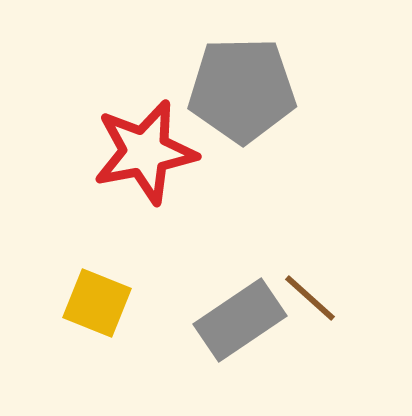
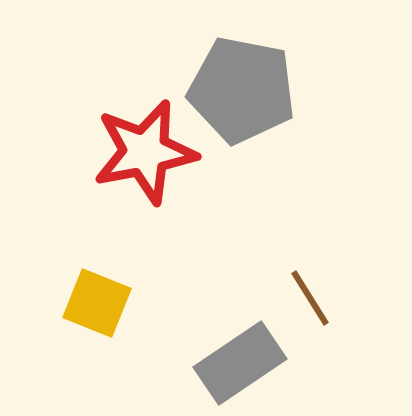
gray pentagon: rotated 12 degrees clockwise
brown line: rotated 16 degrees clockwise
gray rectangle: moved 43 px down
